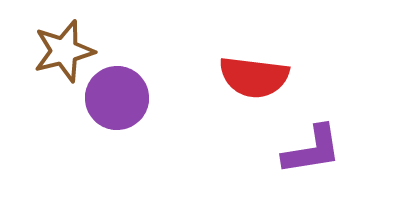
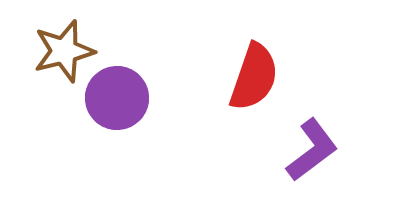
red semicircle: rotated 78 degrees counterclockwise
purple L-shape: rotated 28 degrees counterclockwise
